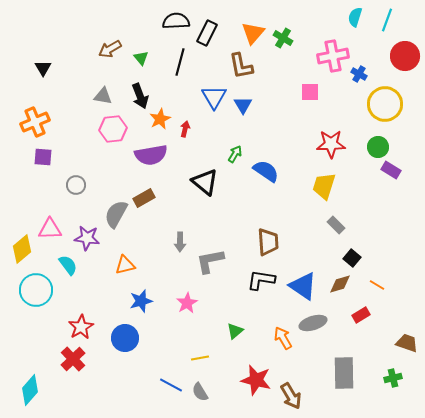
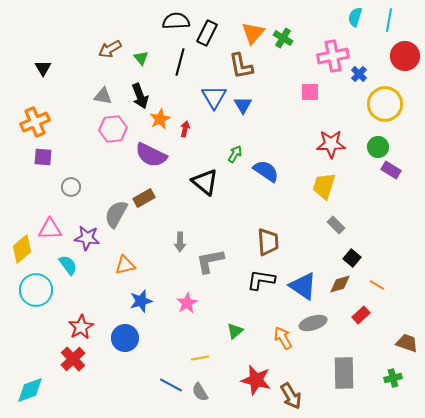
cyan line at (387, 20): moved 2 px right; rotated 10 degrees counterclockwise
blue cross at (359, 74): rotated 14 degrees clockwise
purple semicircle at (151, 155): rotated 36 degrees clockwise
gray circle at (76, 185): moved 5 px left, 2 px down
red rectangle at (361, 315): rotated 12 degrees counterclockwise
cyan diamond at (30, 390): rotated 28 degrees clockwise
